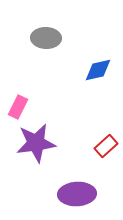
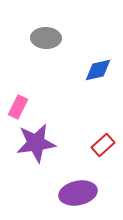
red rectangle: moved 3 px left, 1 px up
purple ellipse: moved 1 px right, 1 px up; rotated 9 degrees counterclockwise
